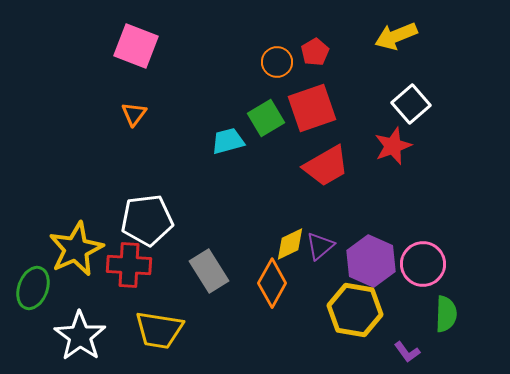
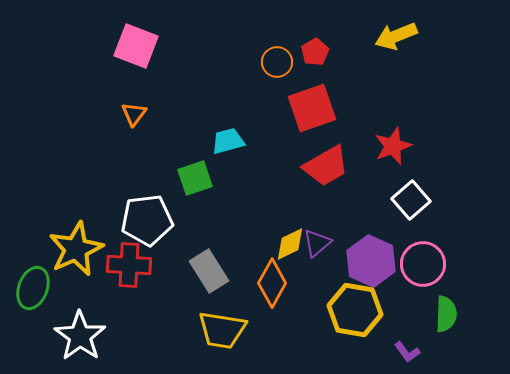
white square: moved 96 px down
green square: moved 71 px left, 60 px down; rotated 12 degrees clockwise
purple triangle: moved 3 px left, 3 px up
yellow trapezoid: moved 63 px right
